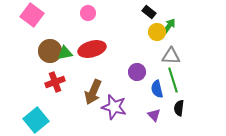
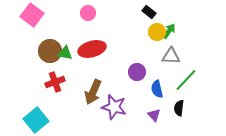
green arrow: moved 5 px down
green triangle: rotated 21 degrees clockwise
green line: moved 13 px right; rotated 60 degrees clockwise
